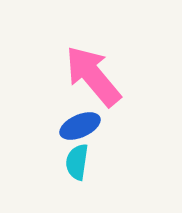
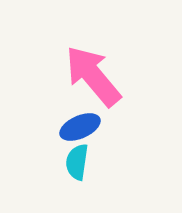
blue ellipse: moved 1 px down
